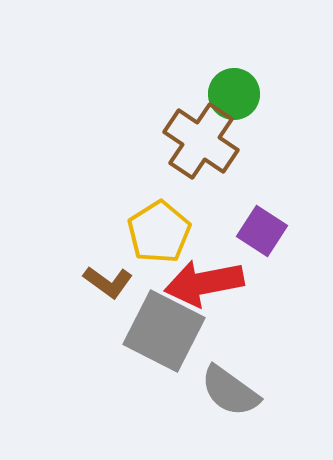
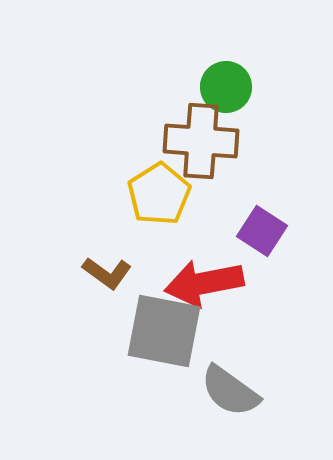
green circle: moved 8 px left, 7 px up
brown cross: rotated 30 degrees counterclockwise
yellow pentagon: moved 38 px up
brown L-shape: moved 1 px left, 9 px up
gray square: rotated 16 degrees counterclockwise
